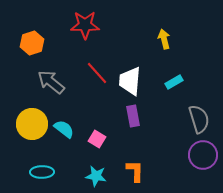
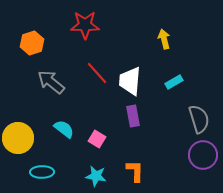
yellow circle: moved 14 px left, 14 px down
